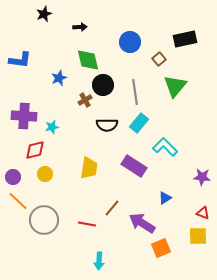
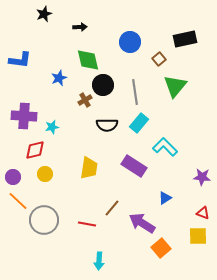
orange square: rotated 18 degrees counterclockwise
